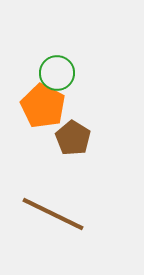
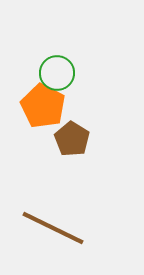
brown pentagon: moved 1 px left, 1 px down
brown line: moved 14 px down
